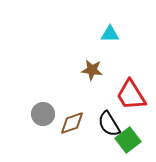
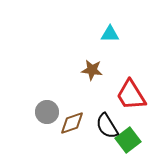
gray circle: moved 4 px right, 2 px up
black semicircle: moved 2 px left, 2 px down
